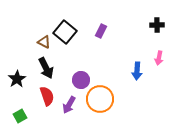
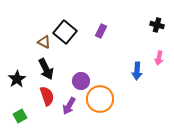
black cross: rotated 16 degrees clockwise
black arrow: moved 1 px down
purple circle: moved 1 px down
purple arrow: moved 1 px down
